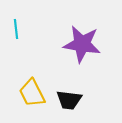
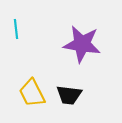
black trapezoid: moved 5 px up
